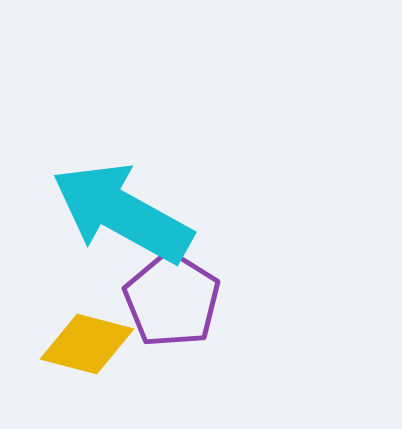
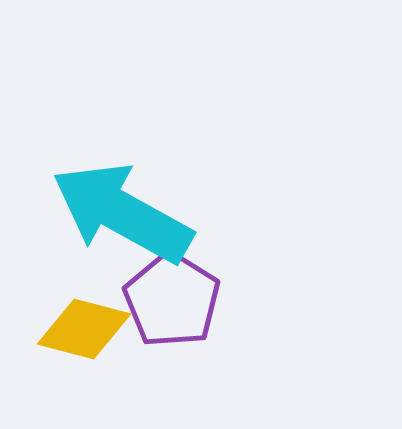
yellow diamond: moved 3 px left, 15 px up
